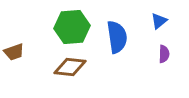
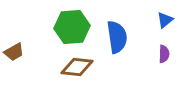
blue triangle: moved 6 px right, 1 px up
brown trapezoid: rotated 10 degrees counterclockwise
brown diamond: moved 7 px right
